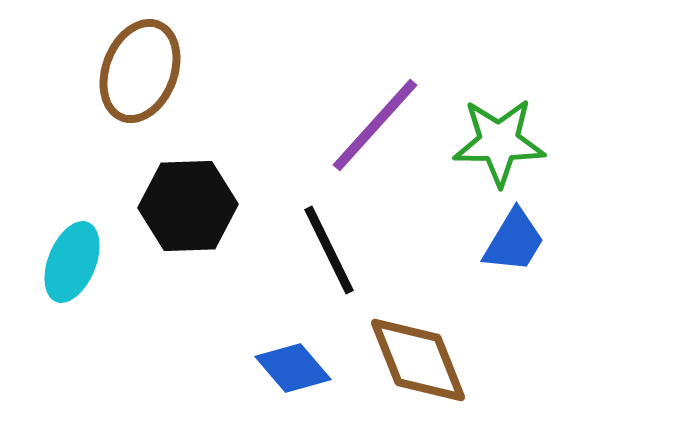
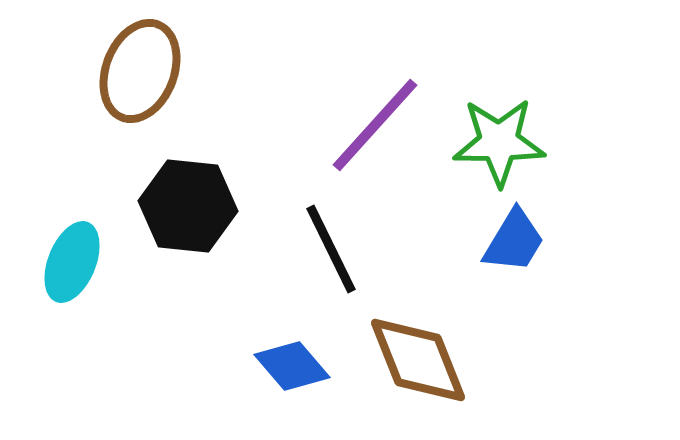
black hexagon: rotated 8 degrees clockwise
black line: moved 2 px right, 1 px up
blue diamond: moved 1 px left, 2 px up
